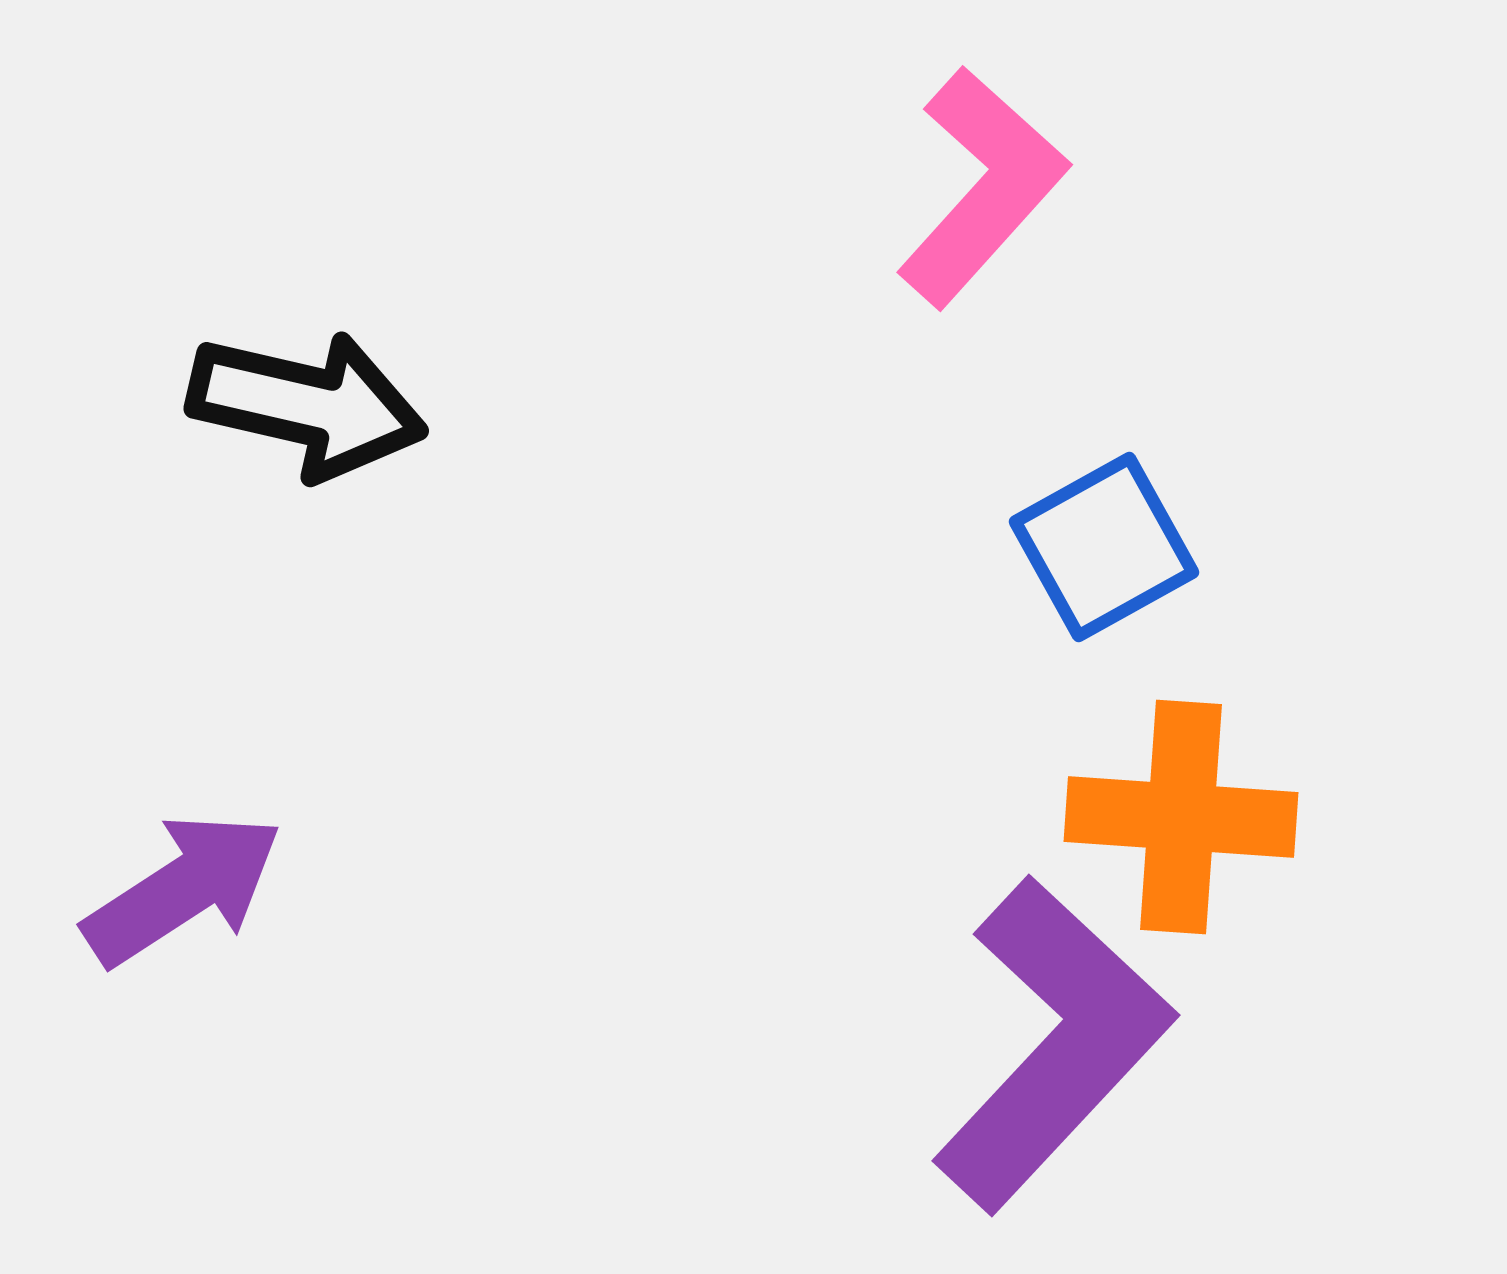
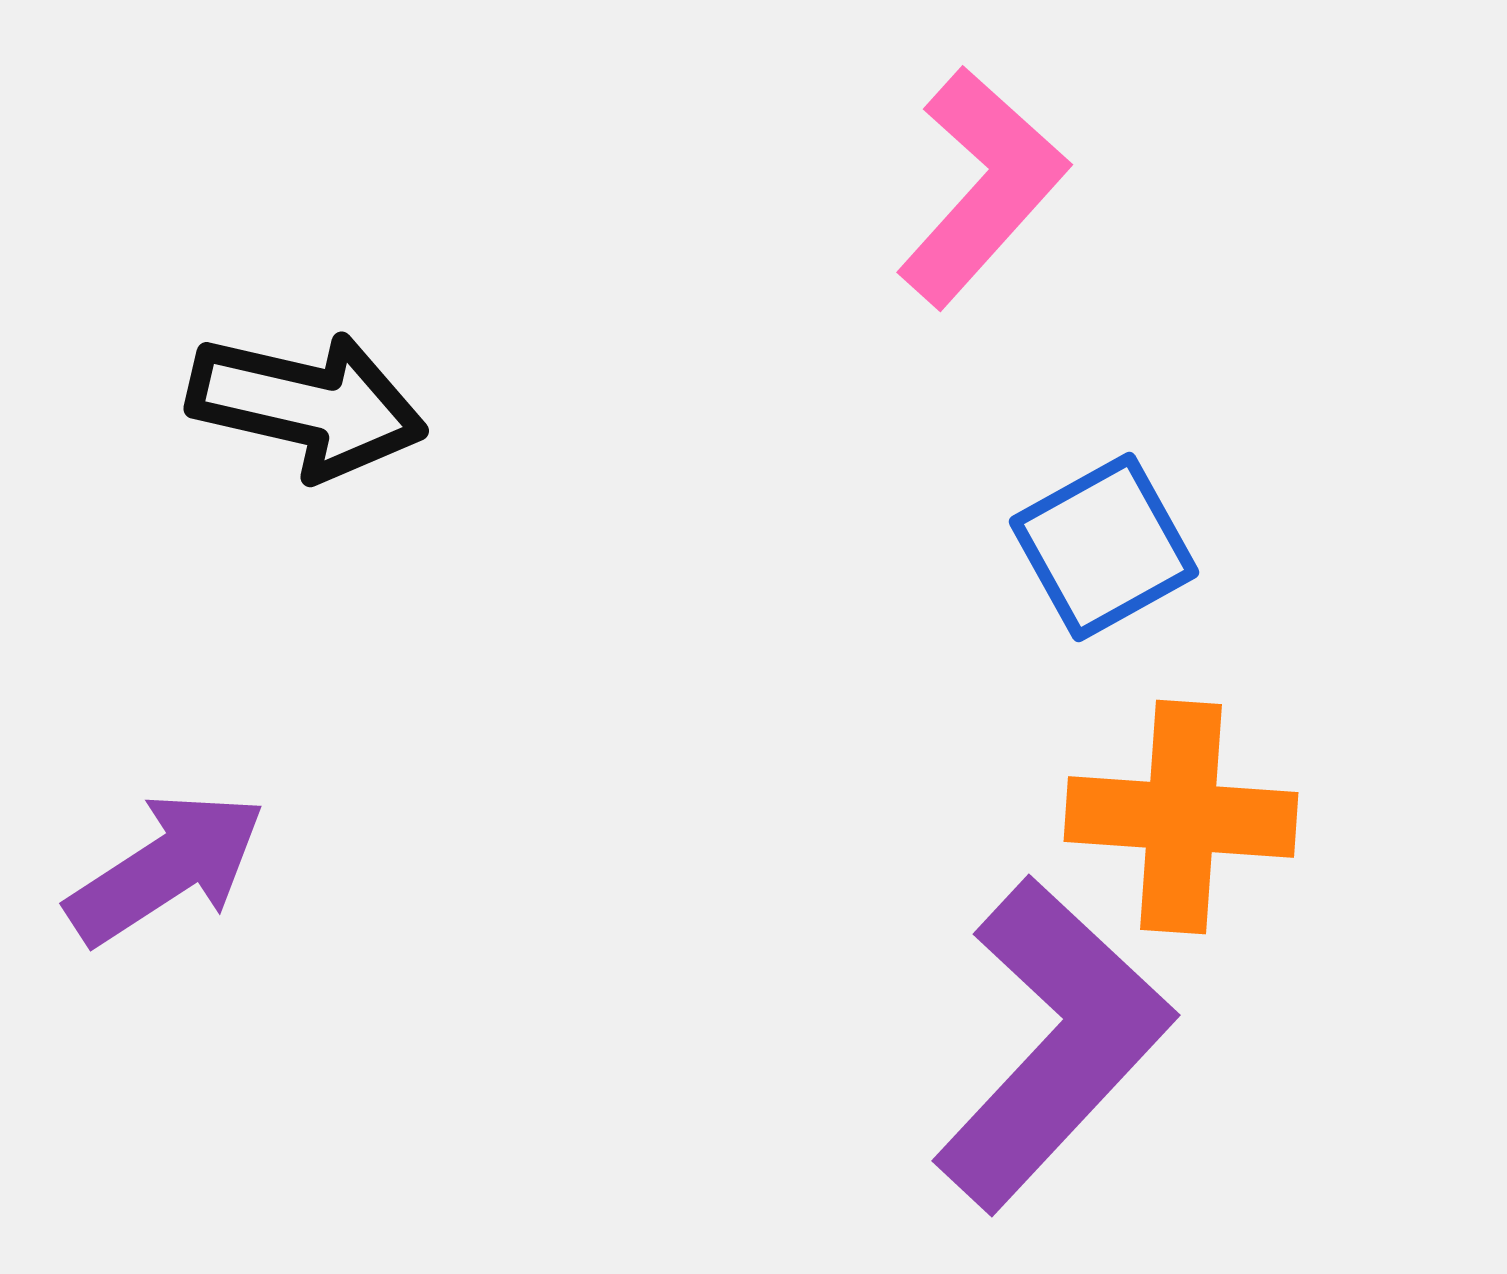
purple arrow: moved 17 px left, 21 px up
